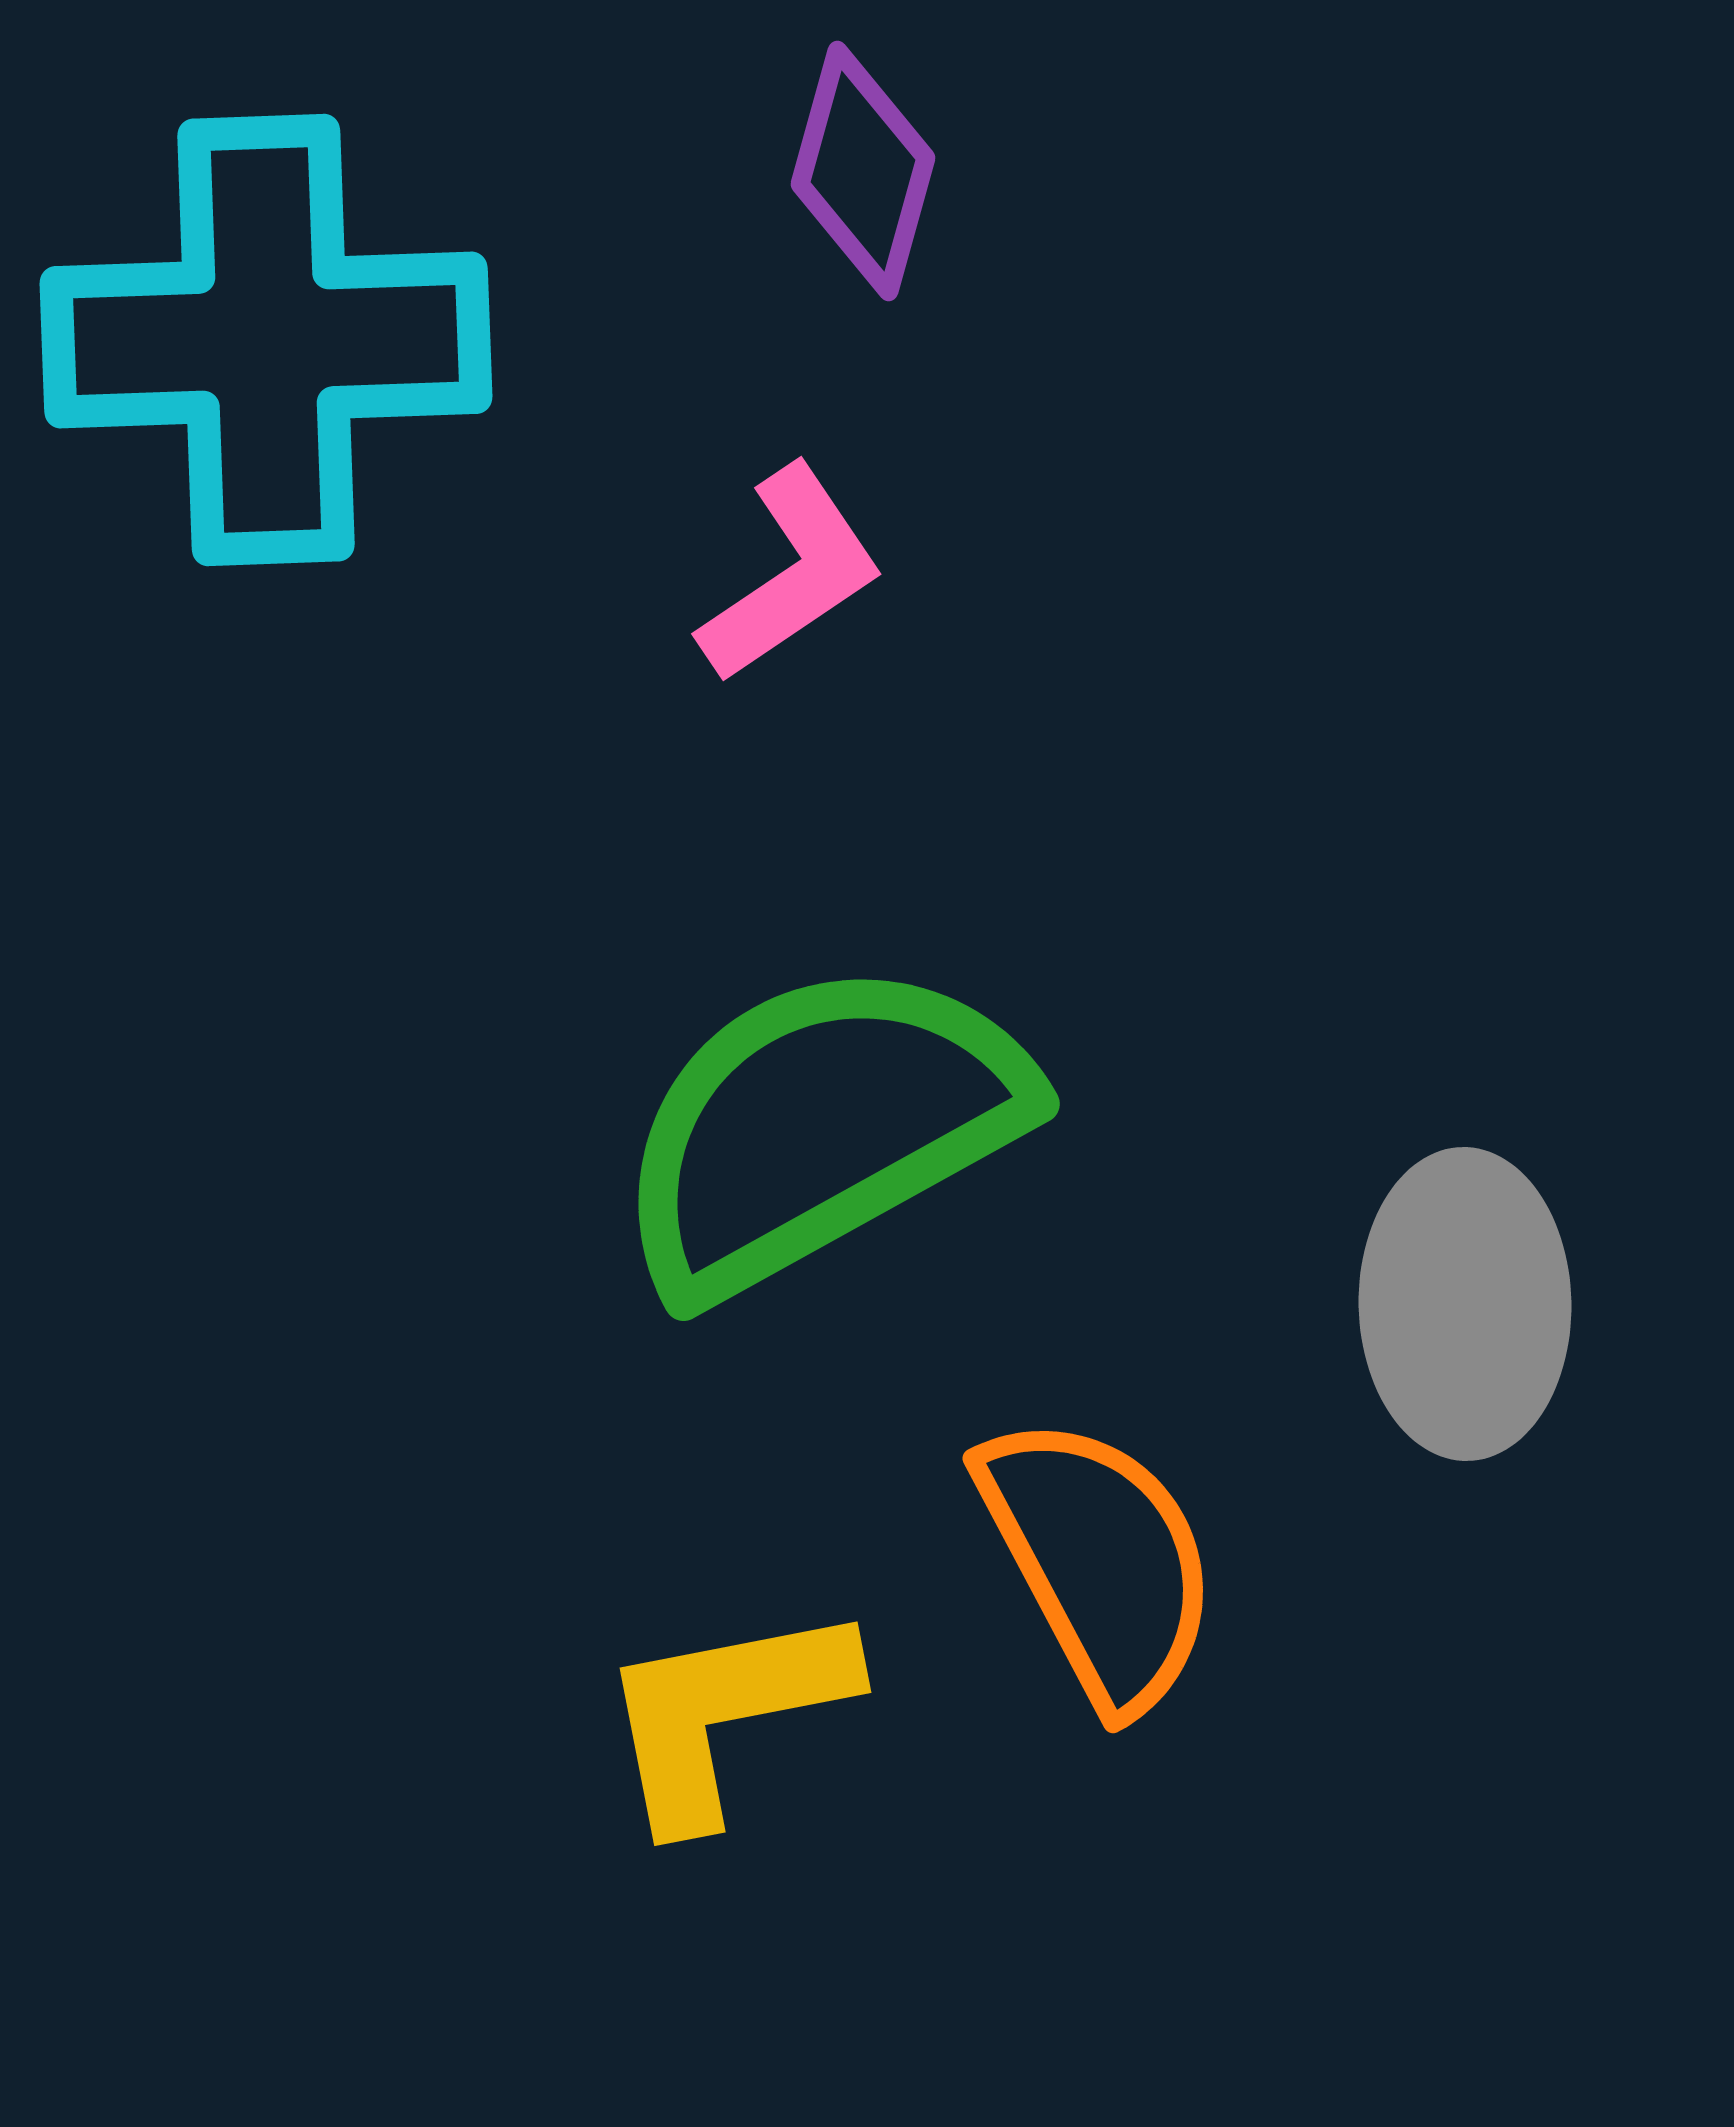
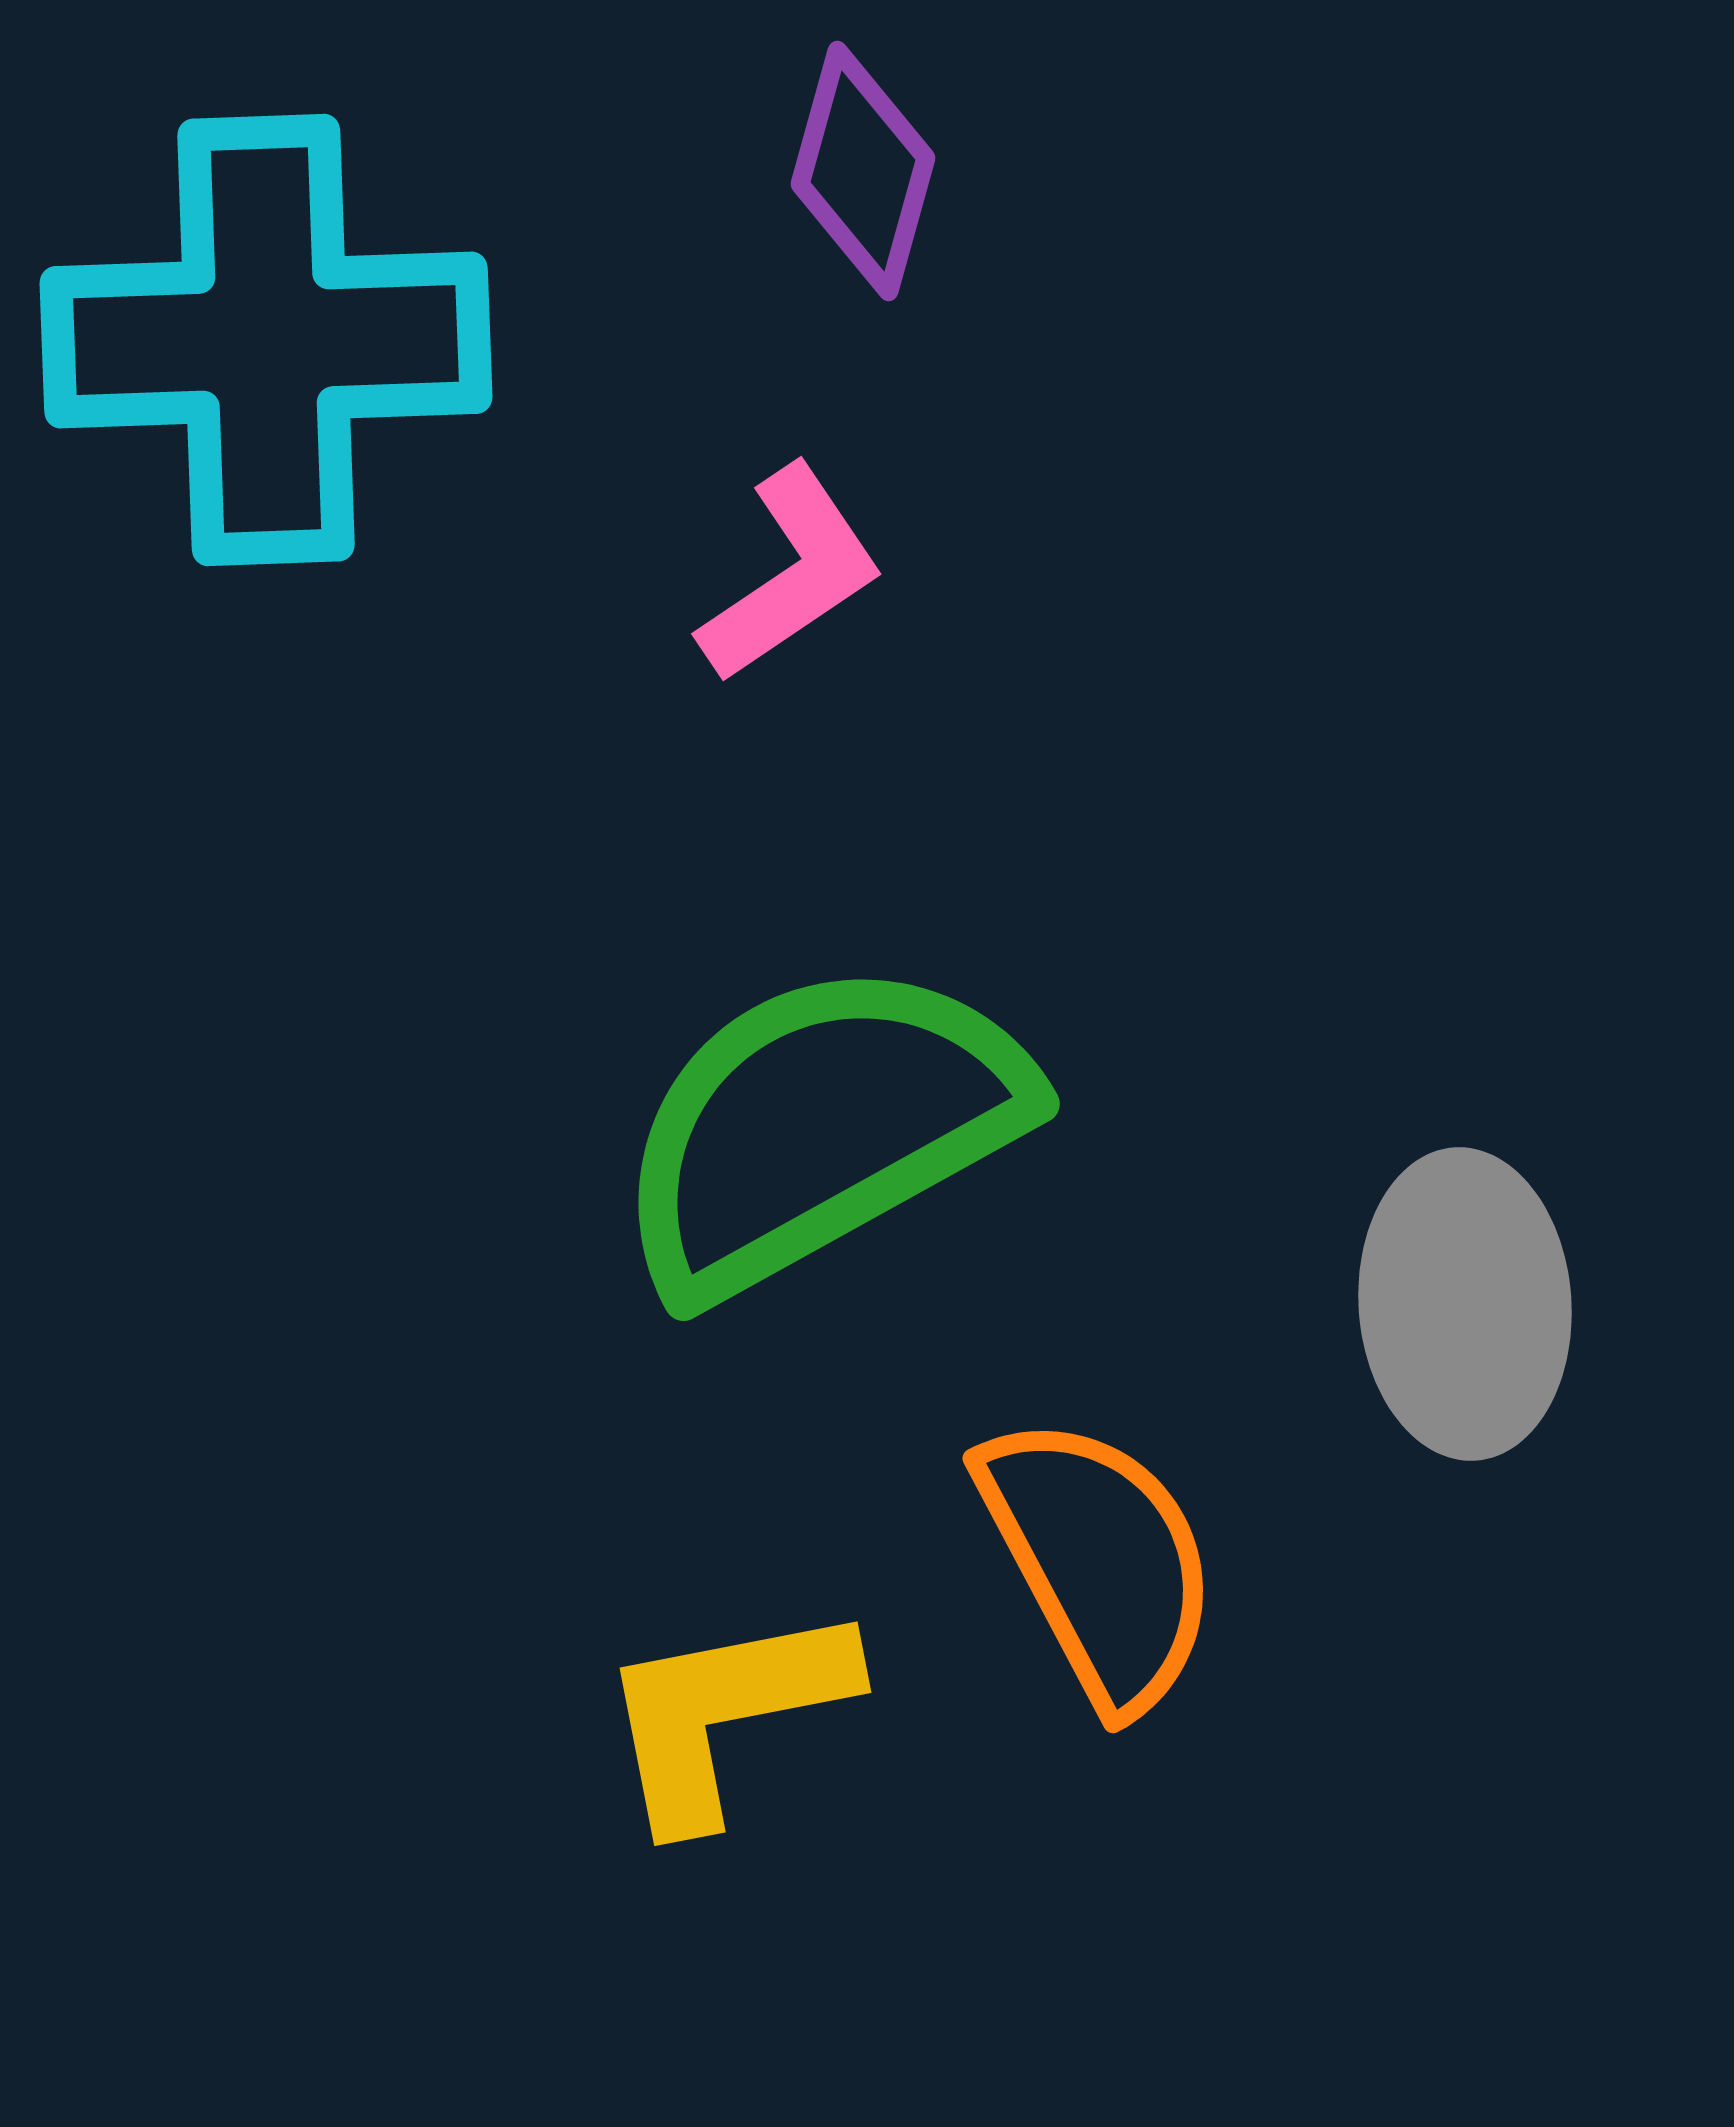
gray ellipse: rotated 3 degrees counterclockwise
